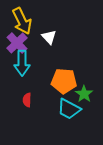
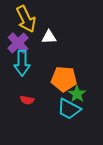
yellow arrow: moved 4 px right, 2 px up
white triangle: rotated 49 degrees counterclockwise
purple cross: moved 1 px right
orange pentagon: moved 2 px up
green star: moved 7 px left
red semicircle: rotated 80 degrees counterclockwise
